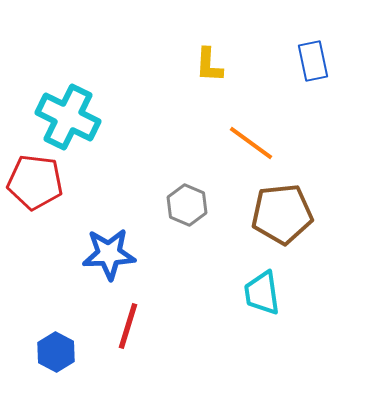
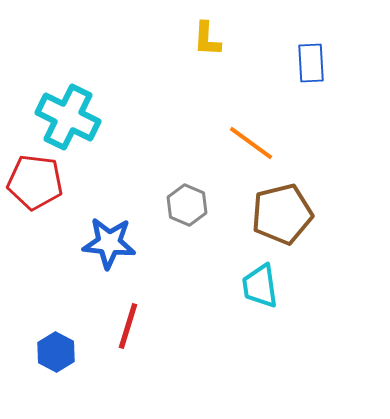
blue rectangle: moved 2 px left, 2 px down; rotated 9 degrees clockwise
yellow L-shape: moved 2 px left, 26 px up
brown pentagon: rotated 8 degrees counterclockwise
blue star: moved 11 px up; rotated 8 degrees clockwise
cyan trapezoid: moved 2 px left, 7 px up
